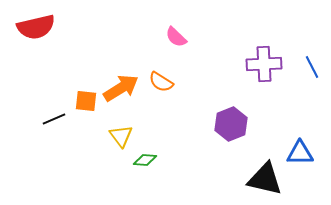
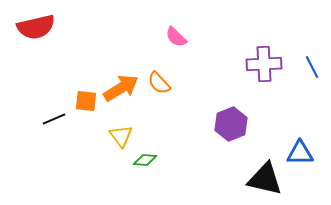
orange semicircle: moved 2 px left, 1 px down; rotated 15 degrees clockwise
